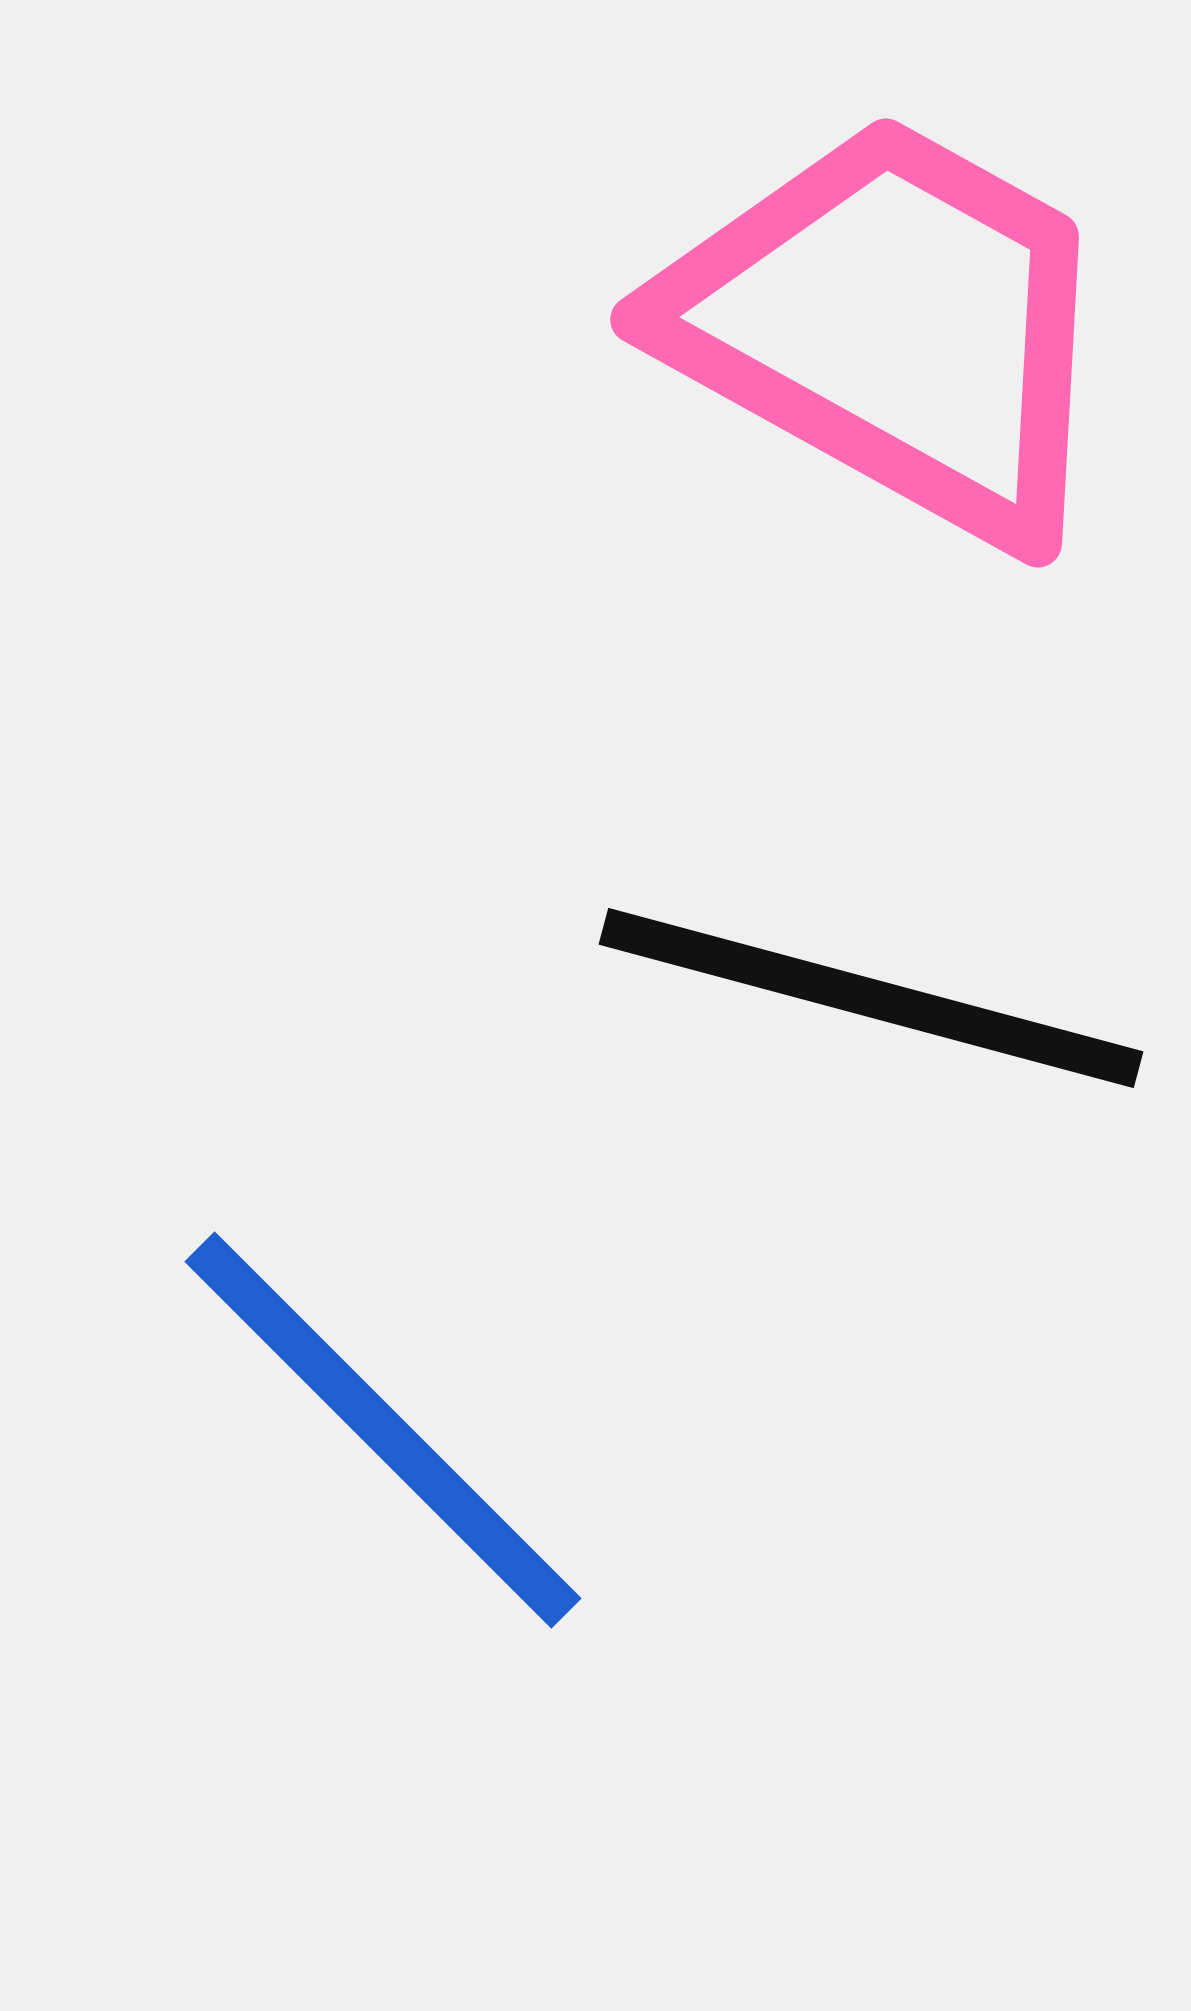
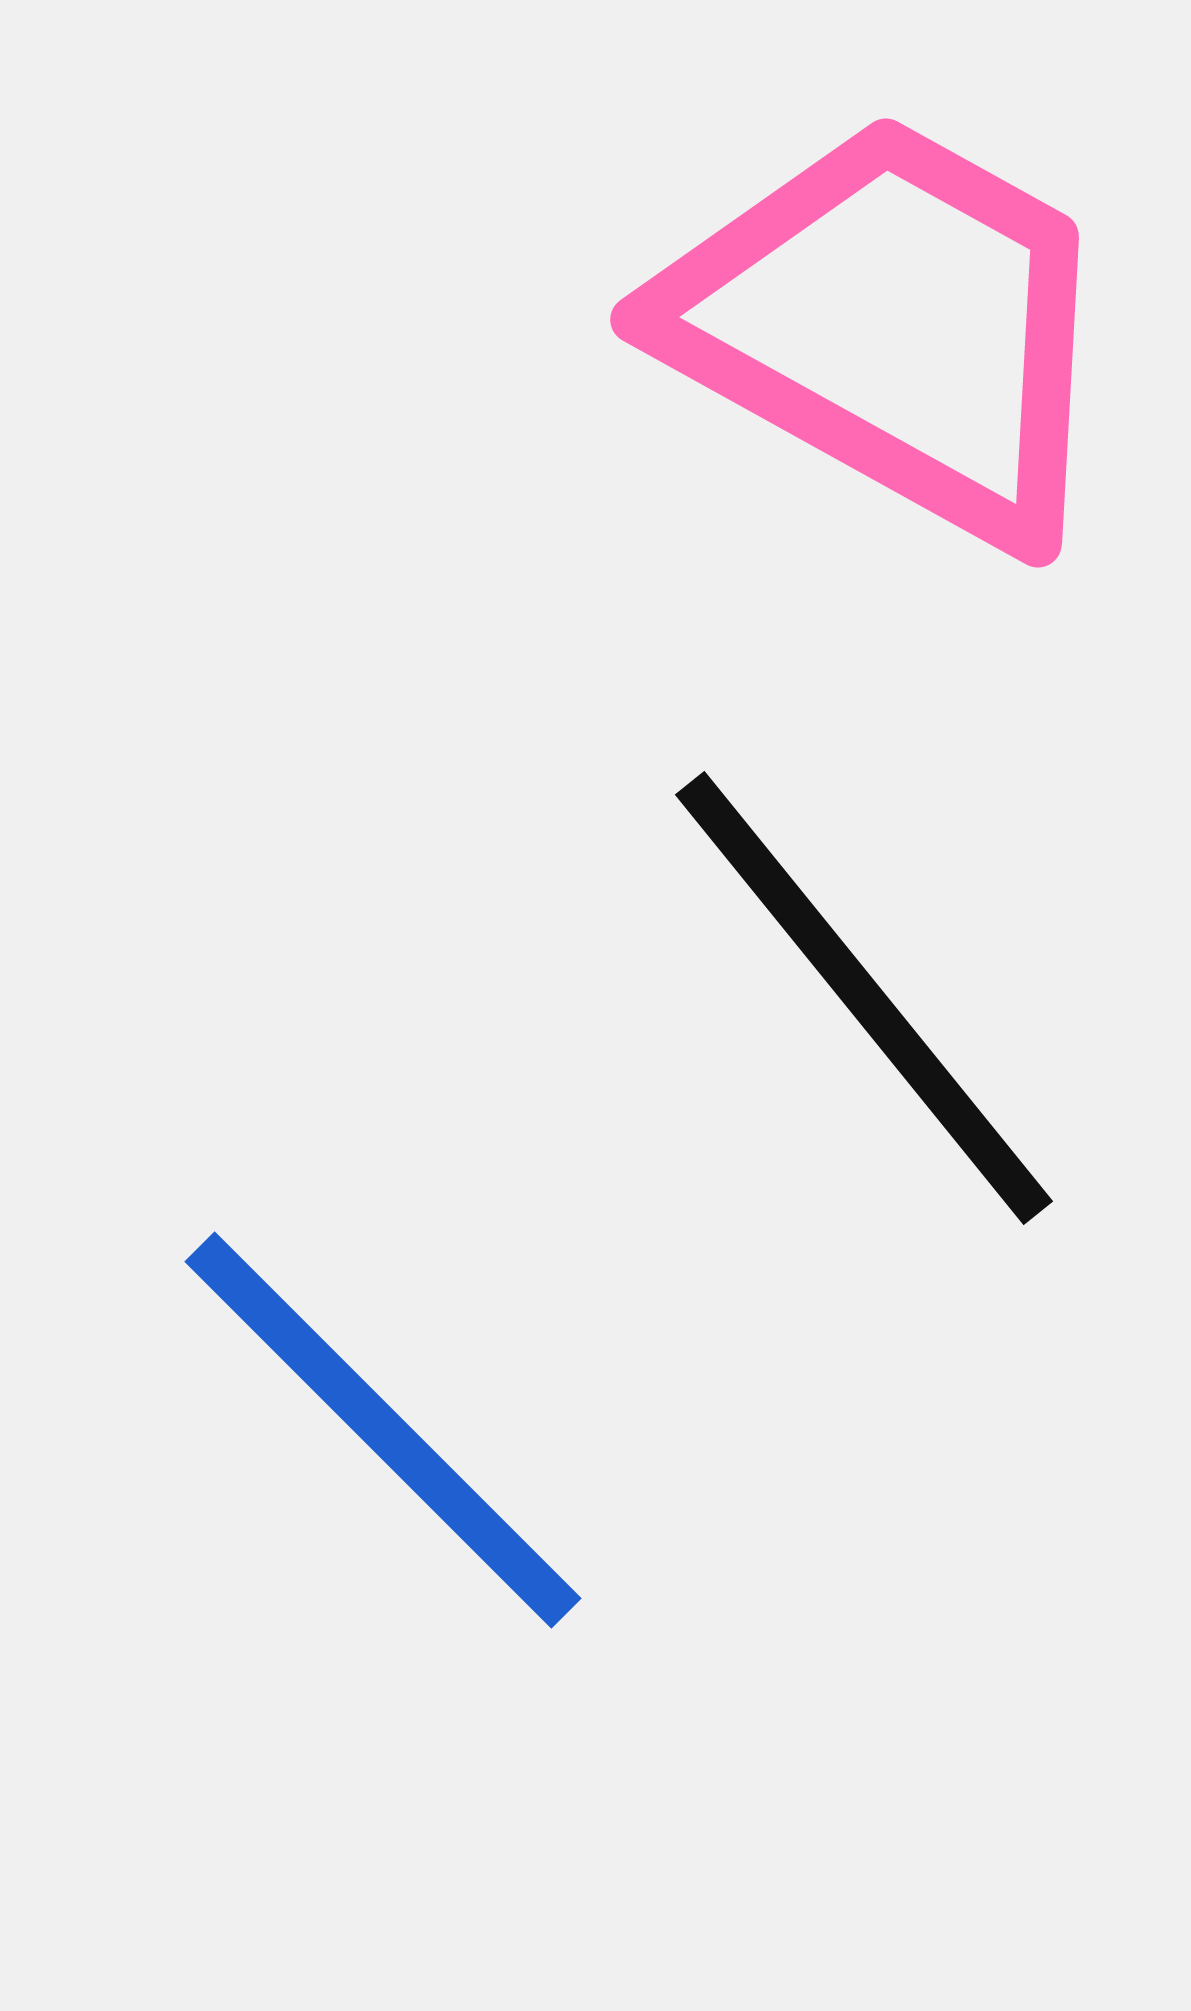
black line: moved 7 px left; rotated 36 degrees clockwise
